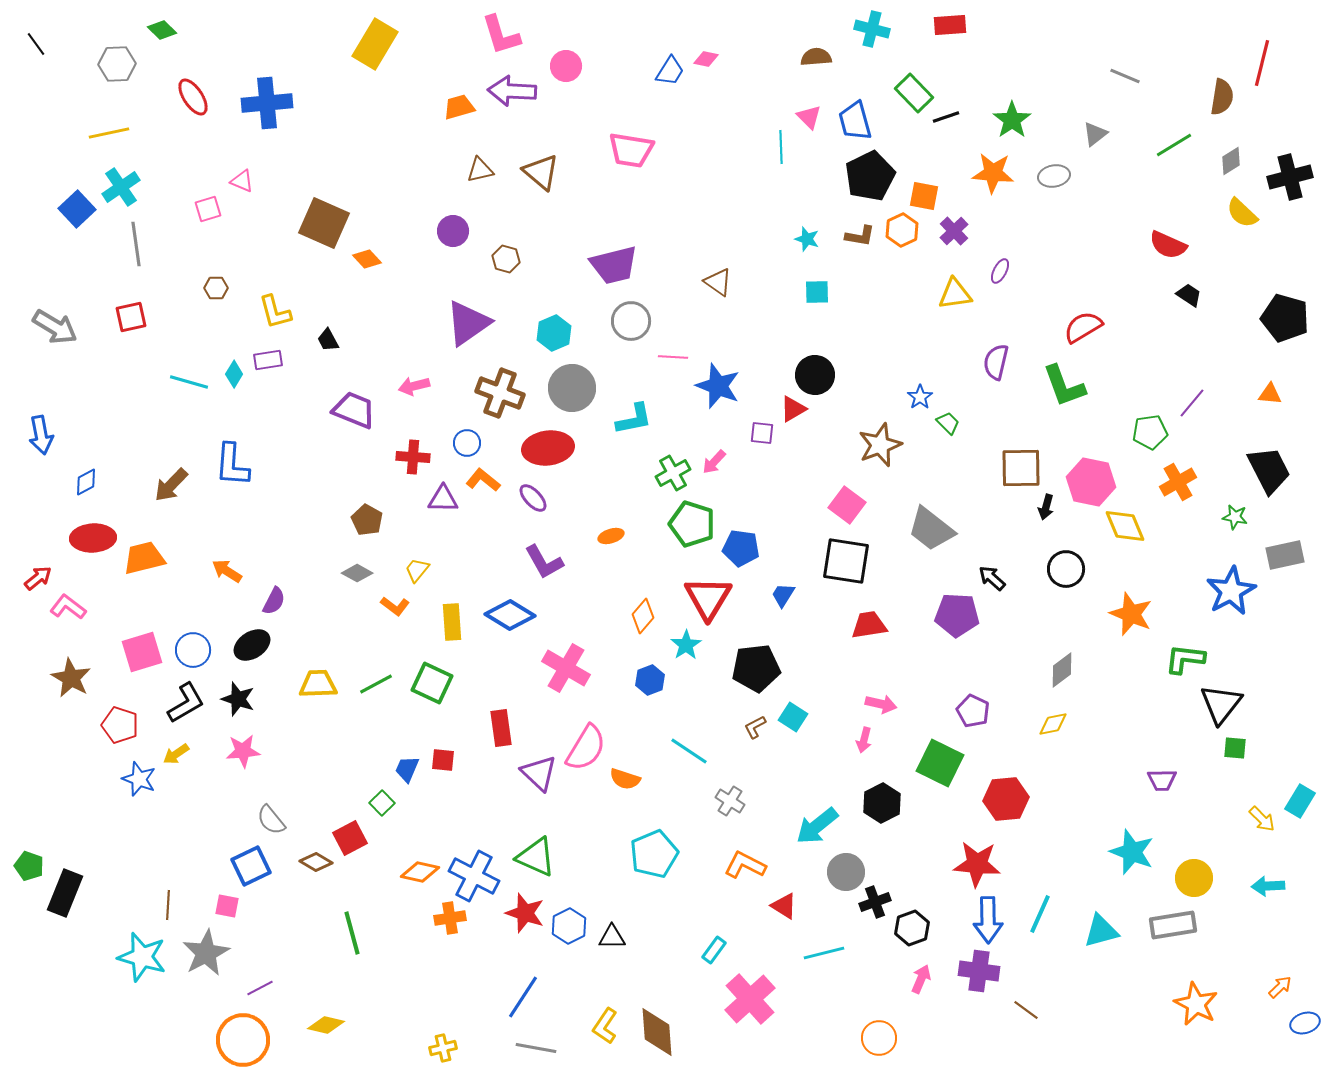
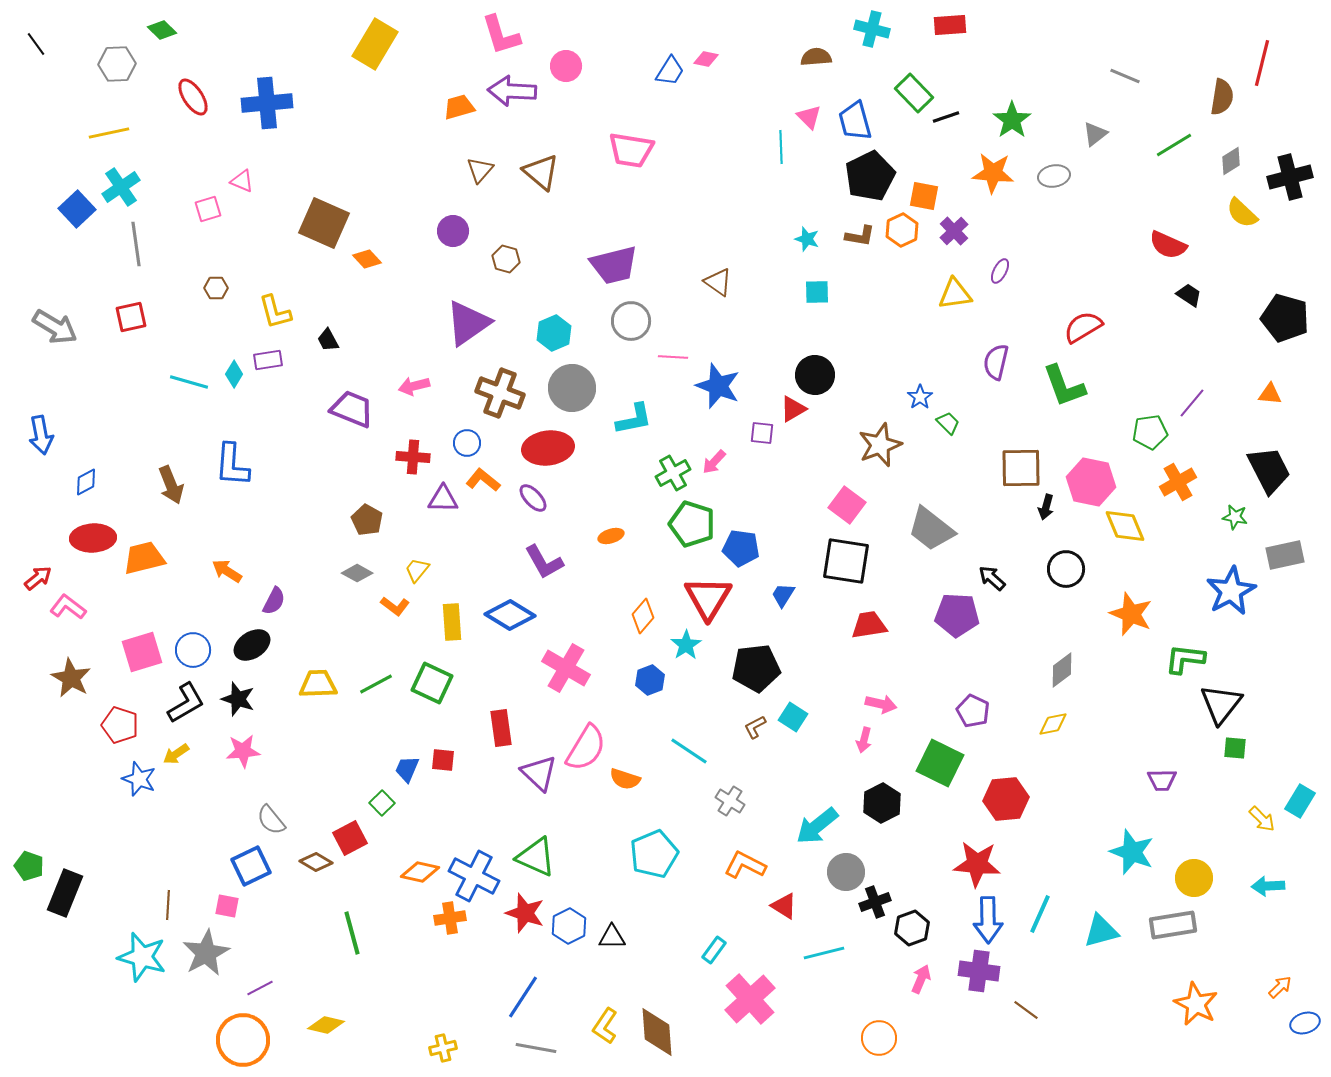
brown triangle at (480, 170): rotated 36 degrees counterclockwise
purple trapezoid at (354, 410): moved 2 px left, 1 px up
brown arrow at (171, 485): rotated 66 degrees counterclockwise
